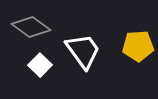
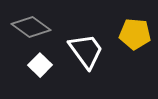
yellow pentagon: moved 3 px left, 12 px up; rotated 8 degrees clockwise
white trapezoid: moved 3 px right
